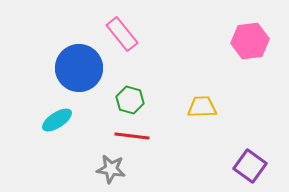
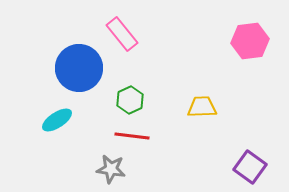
green hexagon: rotated 20 degrees clockwise
purple square: moved 1 px down
